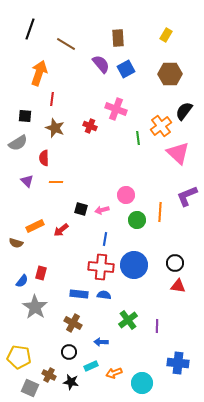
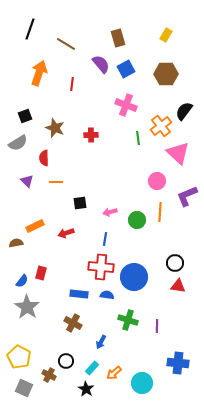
brown rectangle at (118, 38): rotated 12 degrees counterclockwise
brown hexagon at (170, 74): moved 4 px left
red line at (52, 99): moved 20 px right, 15 px up
pink cross at (116, 109): moved 10 px right, 4 px up
black square at (25, 116): rotated 24 degrees counterclockwise
red cross at (90, 126): moved 1 px right, 9 px down; rotated 24 degrees counterclockwise
pink circle at (126, 195): moved 31 px right, 14 px up
black square at (81, 209): moved 1 px left, 6 px up; rotated 24 degrees counterclockwise
pink arrow at (102, 210): moved 8 px right, 2 px down
red arrow at (61, 230): moved 5 px right, 3 px down; rotated 21 degrees clockwise
brown semicircle at (16, 243): rotated 152 degrees clockwise
blue circle at (134, 265): moved 12 px down
blue semicircle at (104, 295): moved 3 px right
gray star at (35, 307): moved 8 px left
green cross at (128, 320): rotated 36 degrees counterclockwise
blue arrow at (101, 342): rotated 64 degrees counterclockwise
black circle at (69, 352): moved 3 px left, 9 px down
yellow pentagon at (19, 357): rotated 20 degrees clockwise
cyan rectangle at (91, 366): moved 1 px right, 2 px down; rotated 24 degrees counterclockwise
orange arrow at (114, 373): rotated 21 degrees counterclockwise
black star at (71, 382): moved 15 px right, 7 px down; rotated 21 degrees clockwise
gray square at (30, 388): moved 6 px left
